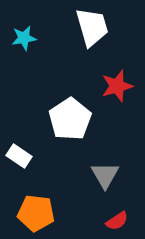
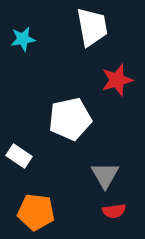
white trapezoid: rotated 6 degrees clockwise
cyan star: moved 1 px left, 1 px down
red star: moved 6 px up
white pentagon: rotated 21 degrees clockwise
orange pentagon: moved 1 px up
red semicircle: moved 3 px left, 10 px up; rotated 25 degrees clockwise
